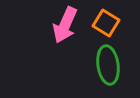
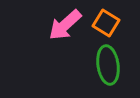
pink arrow: rotated 24 degrees clockwise
